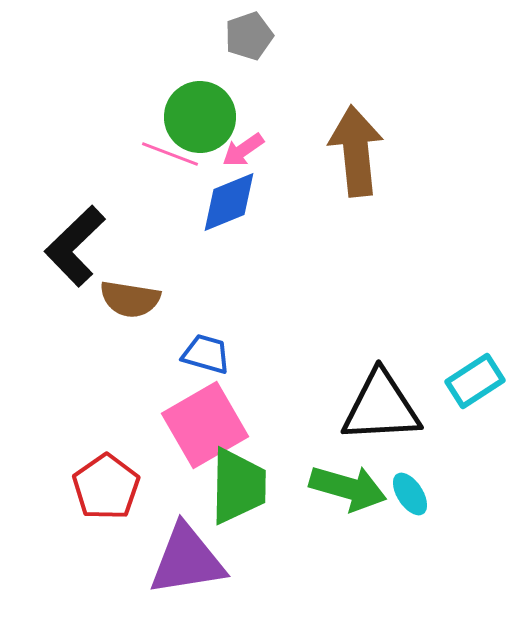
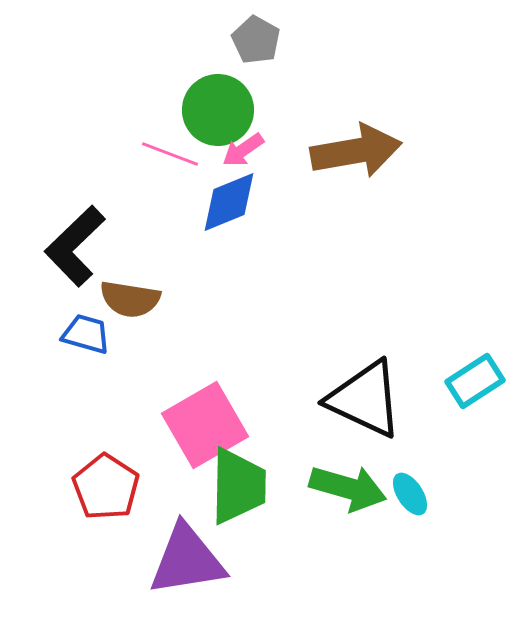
gray pentagon: moved 7 px right, 4 px down; rotated 24 degrees counterclockwise
green circle: moved 18 px right, 7 px up
brown arrow: rotated 86 degrees clockwise
blue trapezoid: moved 120 px left, 20 px up
black triangle: moved 16 px left, 8 px up; rotated 28 degrees clockwise
red pentagon: rotated 4 degrees counterclockwise
